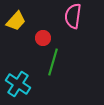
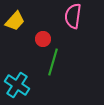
yellow trapezoid: moved 1 px left
red circle: moved 1 px down
cyan cross: moved 1 px left, 1 px down
